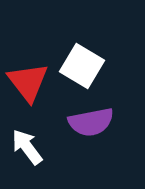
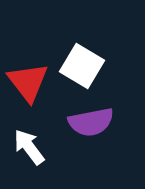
white arrow: moved 2 px right
